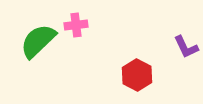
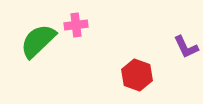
red hexagon: rotated 8 degrees counterclockwise
